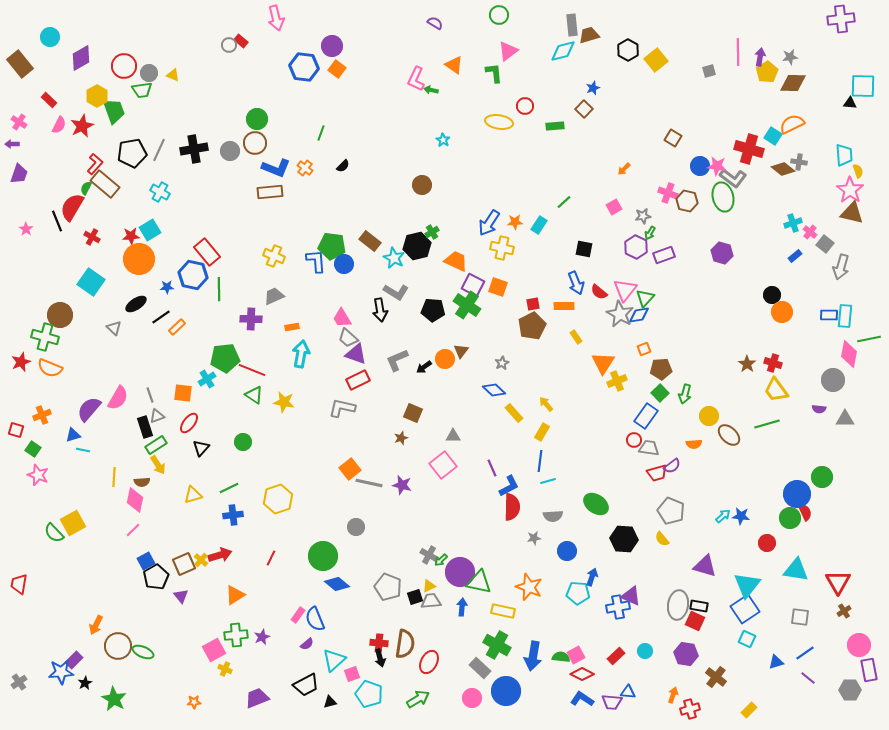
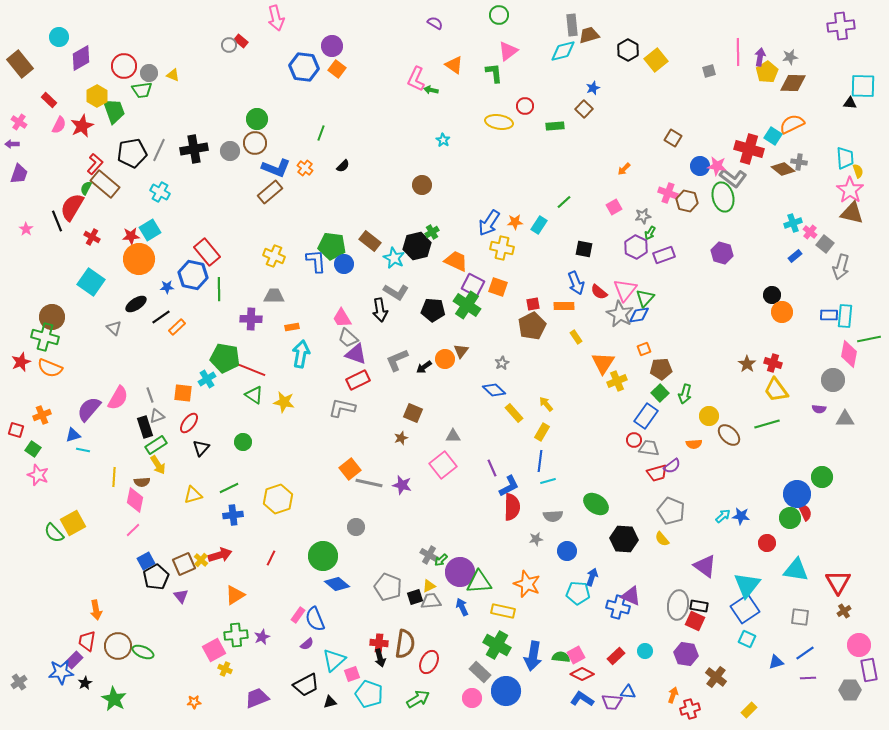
purple cross at (841, 19): moved 7 px down
cyan circle at (50, 37): moved 9 px right
cyan trapezoid at (844, 155): moved 1 px right, 3 px down
brown rectangle at (270, 192): rotated 35 degrees counterclockwise
gray trapezoid at (274, 296): rotated 25 degrees clockwise
brown circle at (60, 315): moved 8 px left, 2 px down
green pentagon at (225, 358): rotated 16 degrees clockwise
gray star at (534, 538): moved 2 px right, 1 px down
purple triangle at (705, 566): rotated 20 degrees clockwise
green triangle at (479, 582): rotated 16 degrees counterclockwise
red trapezoid at (19, 584): moved 68 px right, 57 px down
orange star at (529, 587): moved 2 px left, 3 px up
blue arrow at (462, 607): rotated 30 degrees counterclockwise
blue cross at (618, 607): rotated 25 degrees clockwise
orange arrow at (96, 625): moved 15 px up; rotated 36 degrees counterclockwise
gray rectangle at (480, 668): moved 4 px down
purple line at (808, 678): rotated 42 degrees counterclockwise
